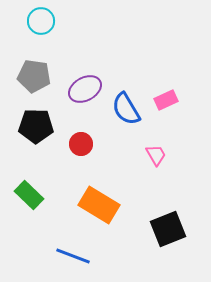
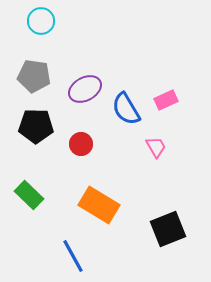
pink trapezoid: moved 8 px up
blue line: rotated 40 degrees clockwise
